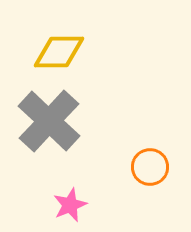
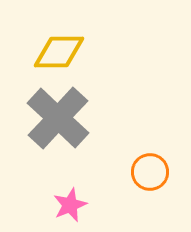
gray cross: moved 9 px right, 3 px up
orange circle: moved 5 px down
